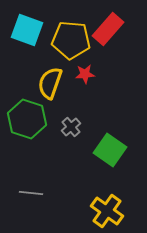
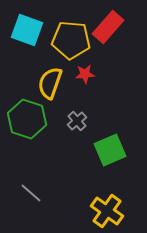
red rectangle: moved 2 px up
gray cross: moved 6 px right, 6 px up
green square: rotated 32 degrees clockwise
gray line: rotated 35 degrees clockwise
